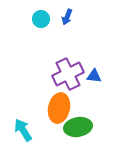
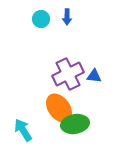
blue arrow: rotated 21 degrees counterclockwise
orange ellipse: rotated 48 degrees counterclockwise
green ellipse: moved 3 px left, 3 px up
